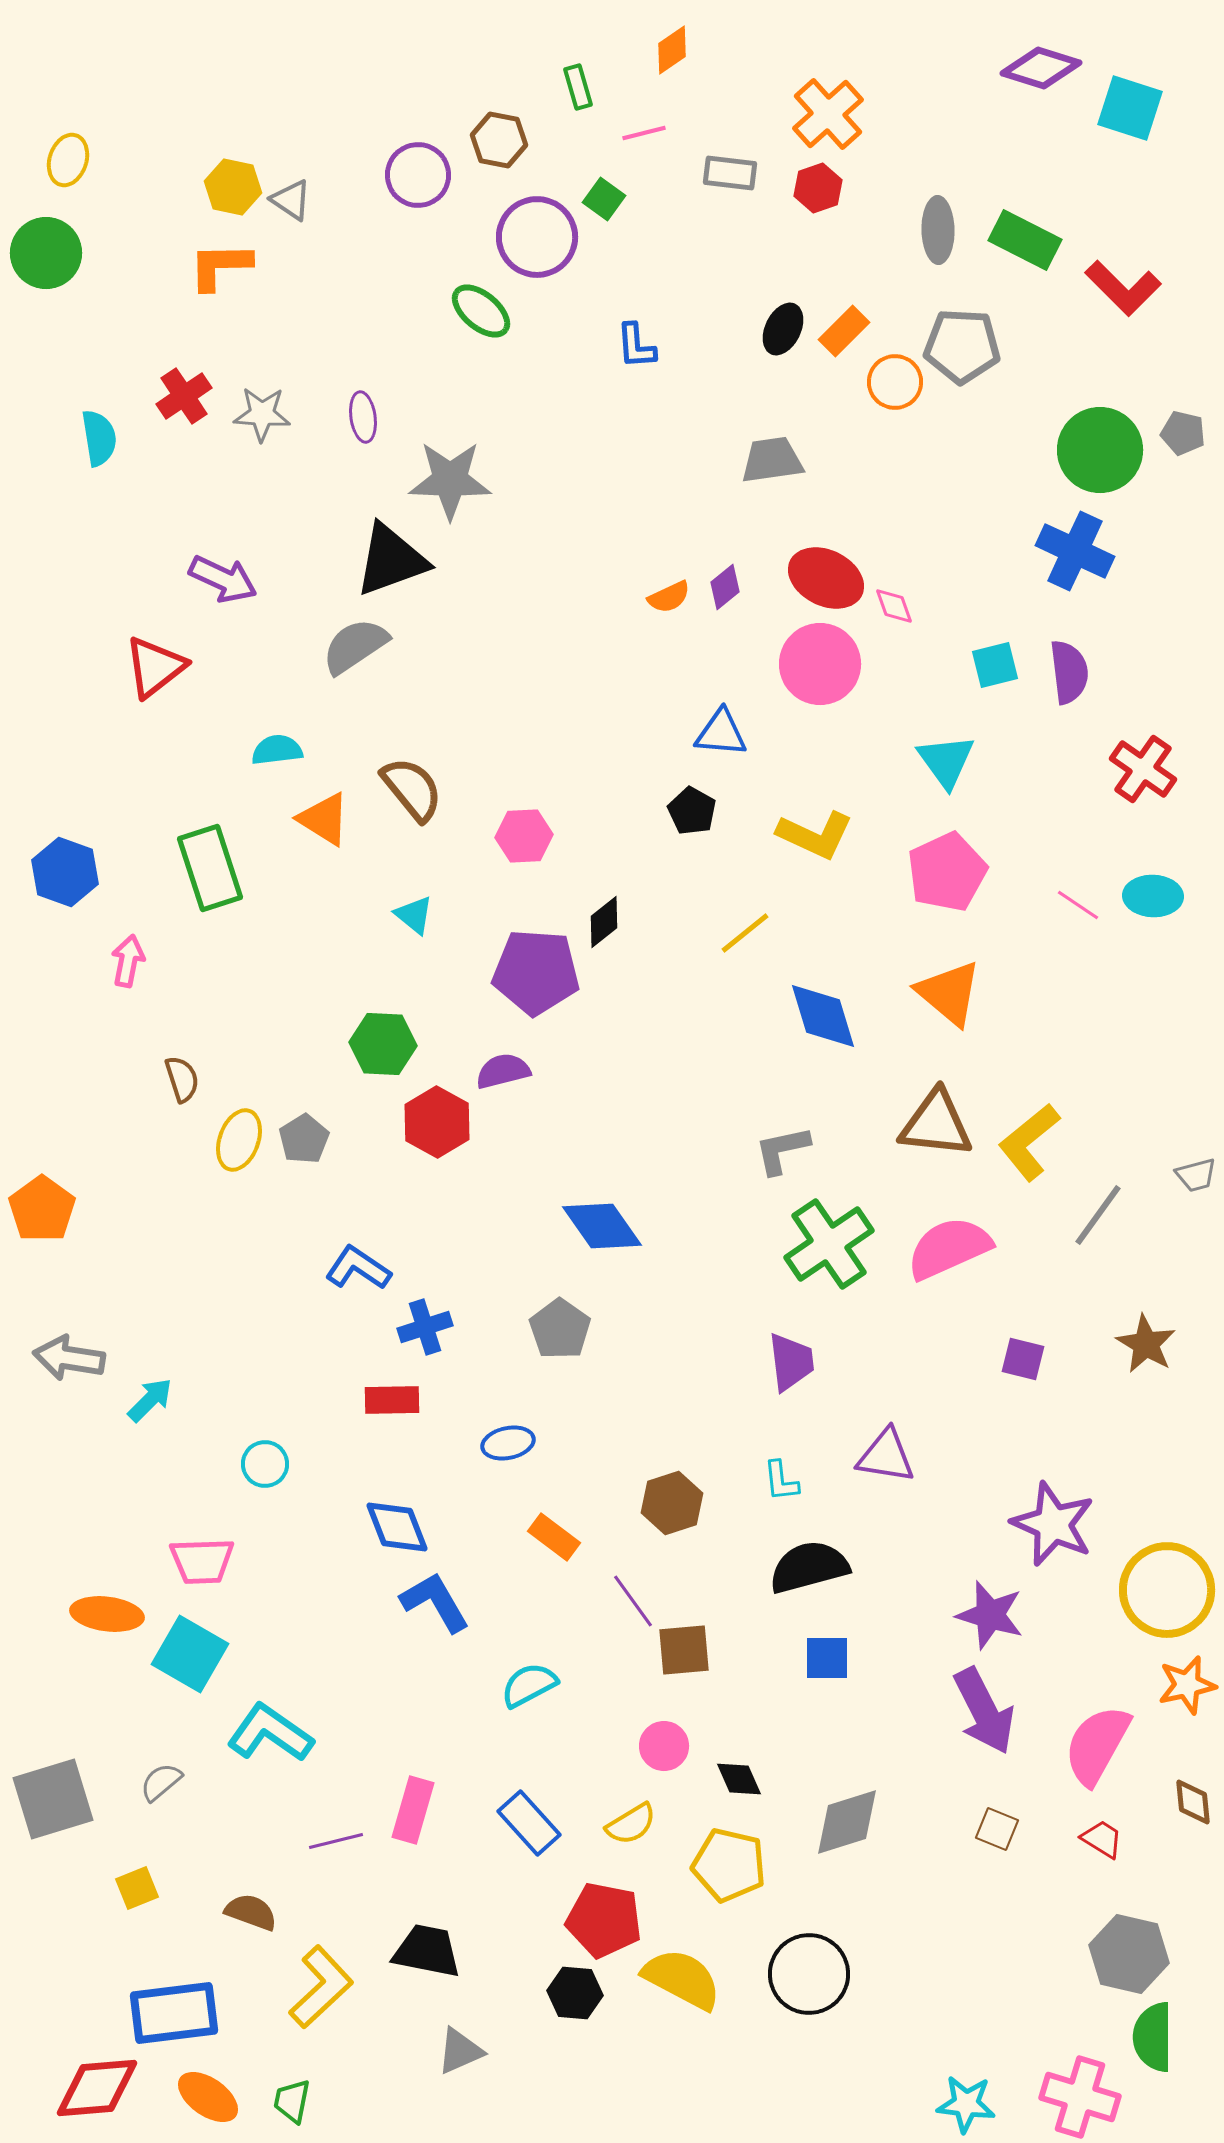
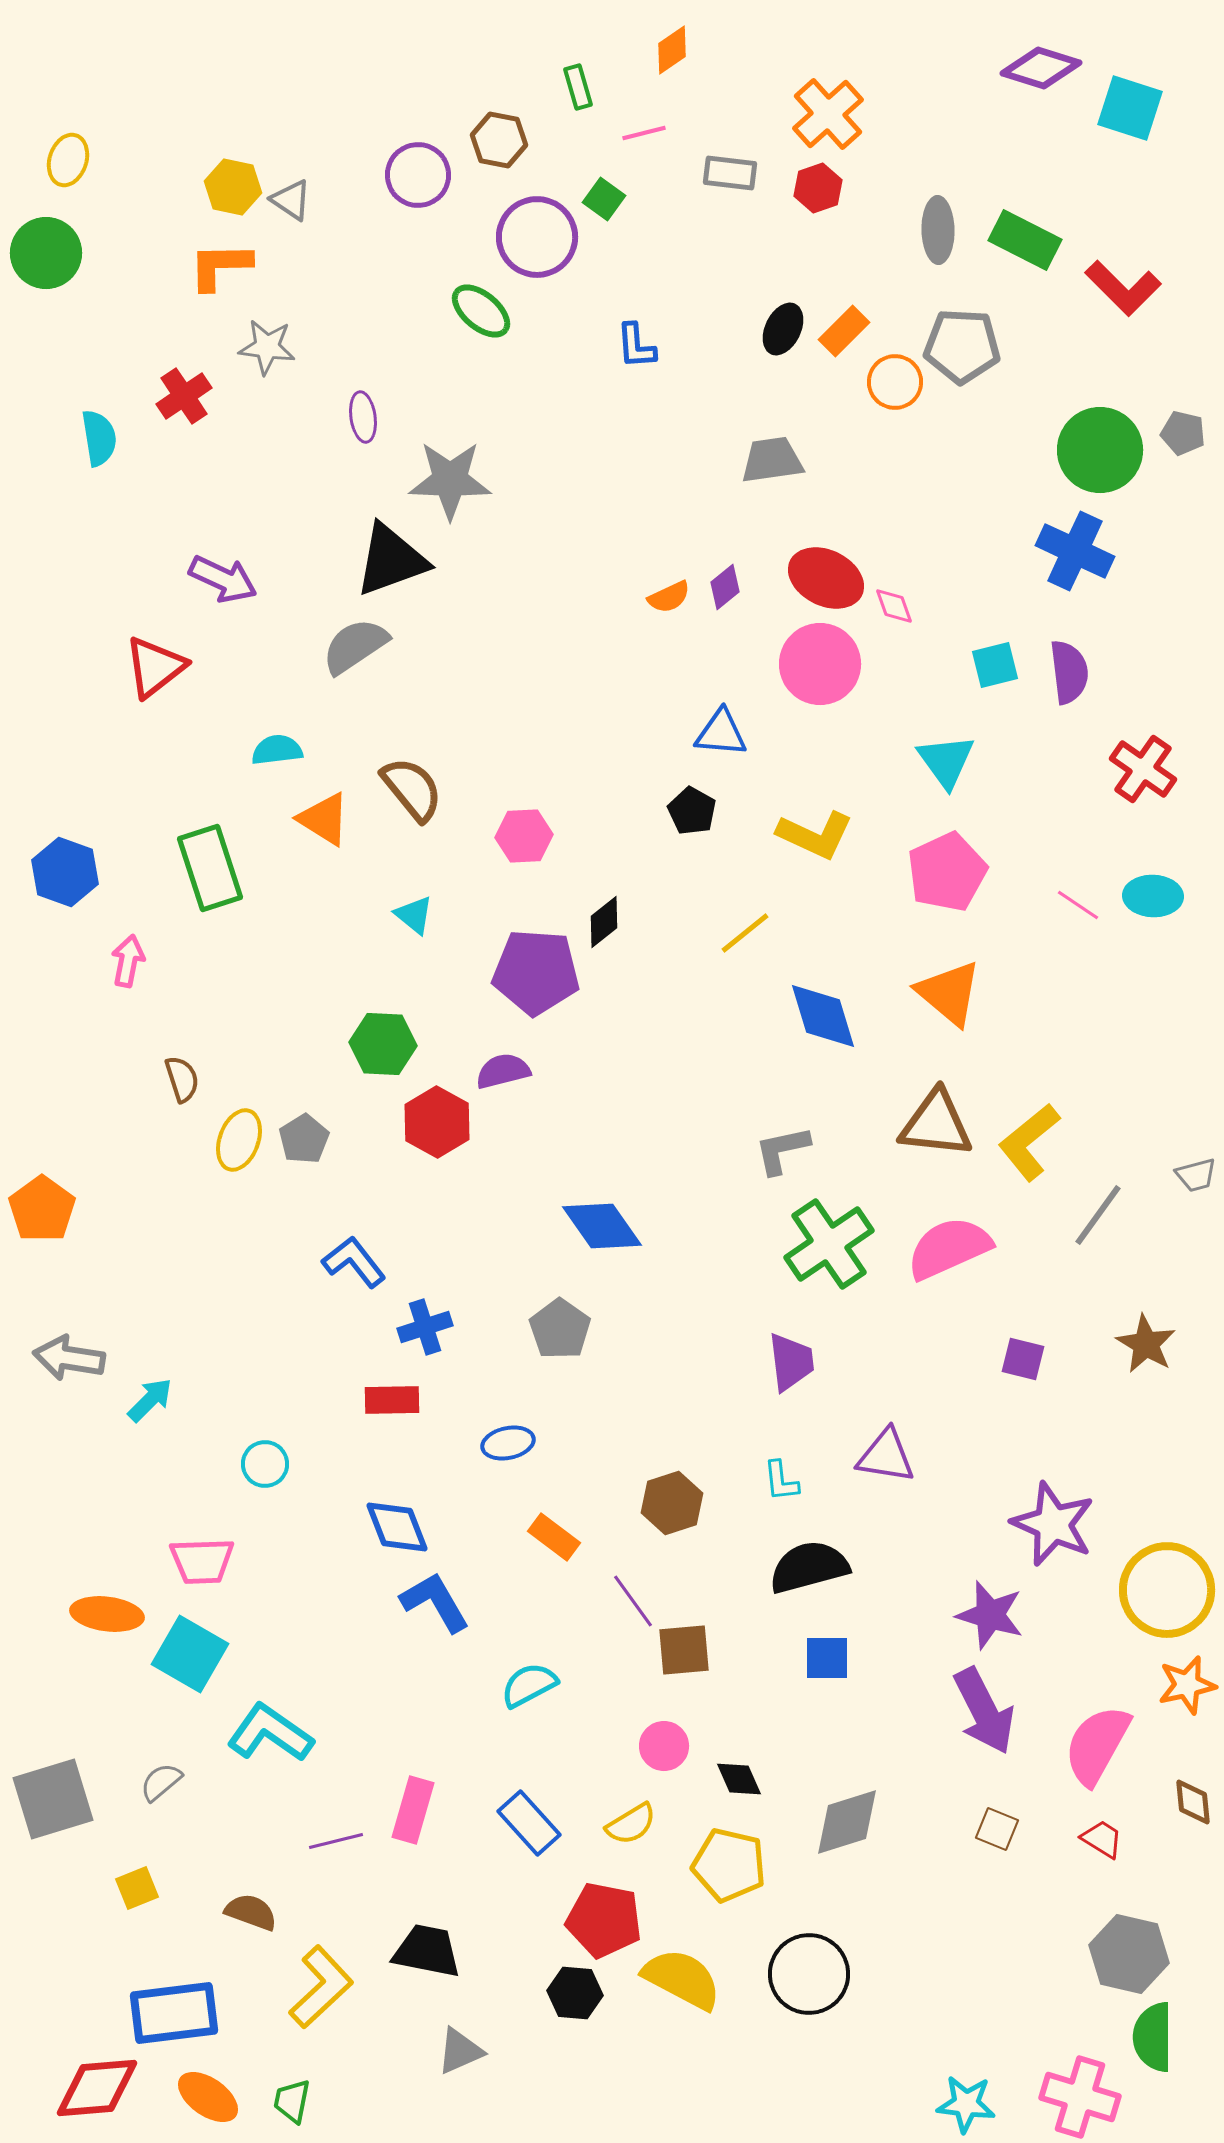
gray star at (262, 414): moved 5 px right, 67 px up; rotated 4 degrees clockwise
blue L-shape at (358, 1268): moved 4 px left, 6 px up; rotated 18 degrees clockwise
